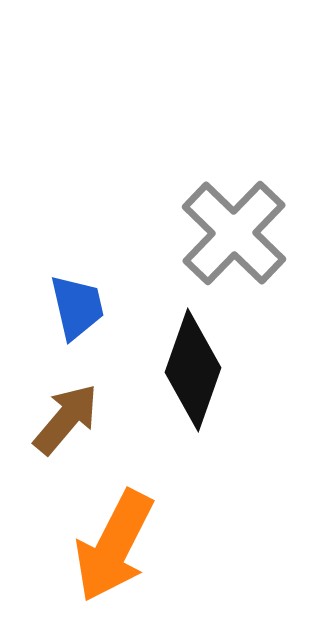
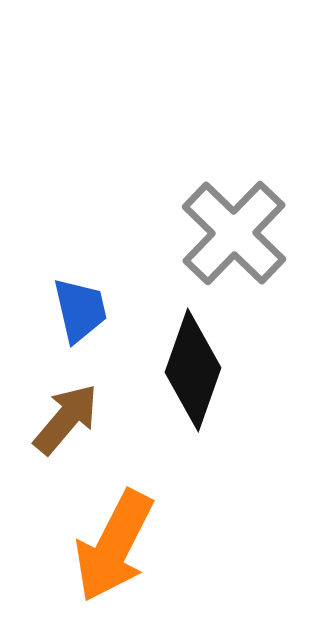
blue trapezoid: moved 3 px right, 3 px down
